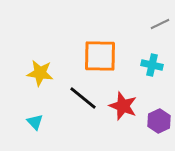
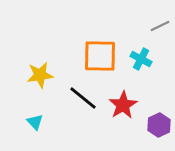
gray line: moved 2 px down
cyan cross: moved 11 px left, 6 px up; rotated 15 degrees clockwise
yellow star: moved 2 px down; rotated 16 degrees counterclockwise
red star: moved 1 px up; rotated 20 degrees clockwise
purple hexagon: moved 4 px down
